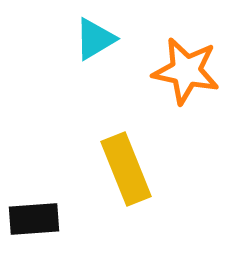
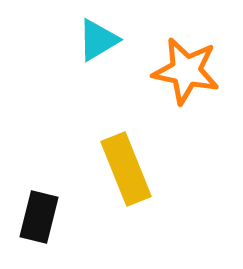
cyan triangle: moved 3 px right, 1 px down
black rectangle: moved 5 px right, 2 px up; rotated 72 degrees counterclockwise
